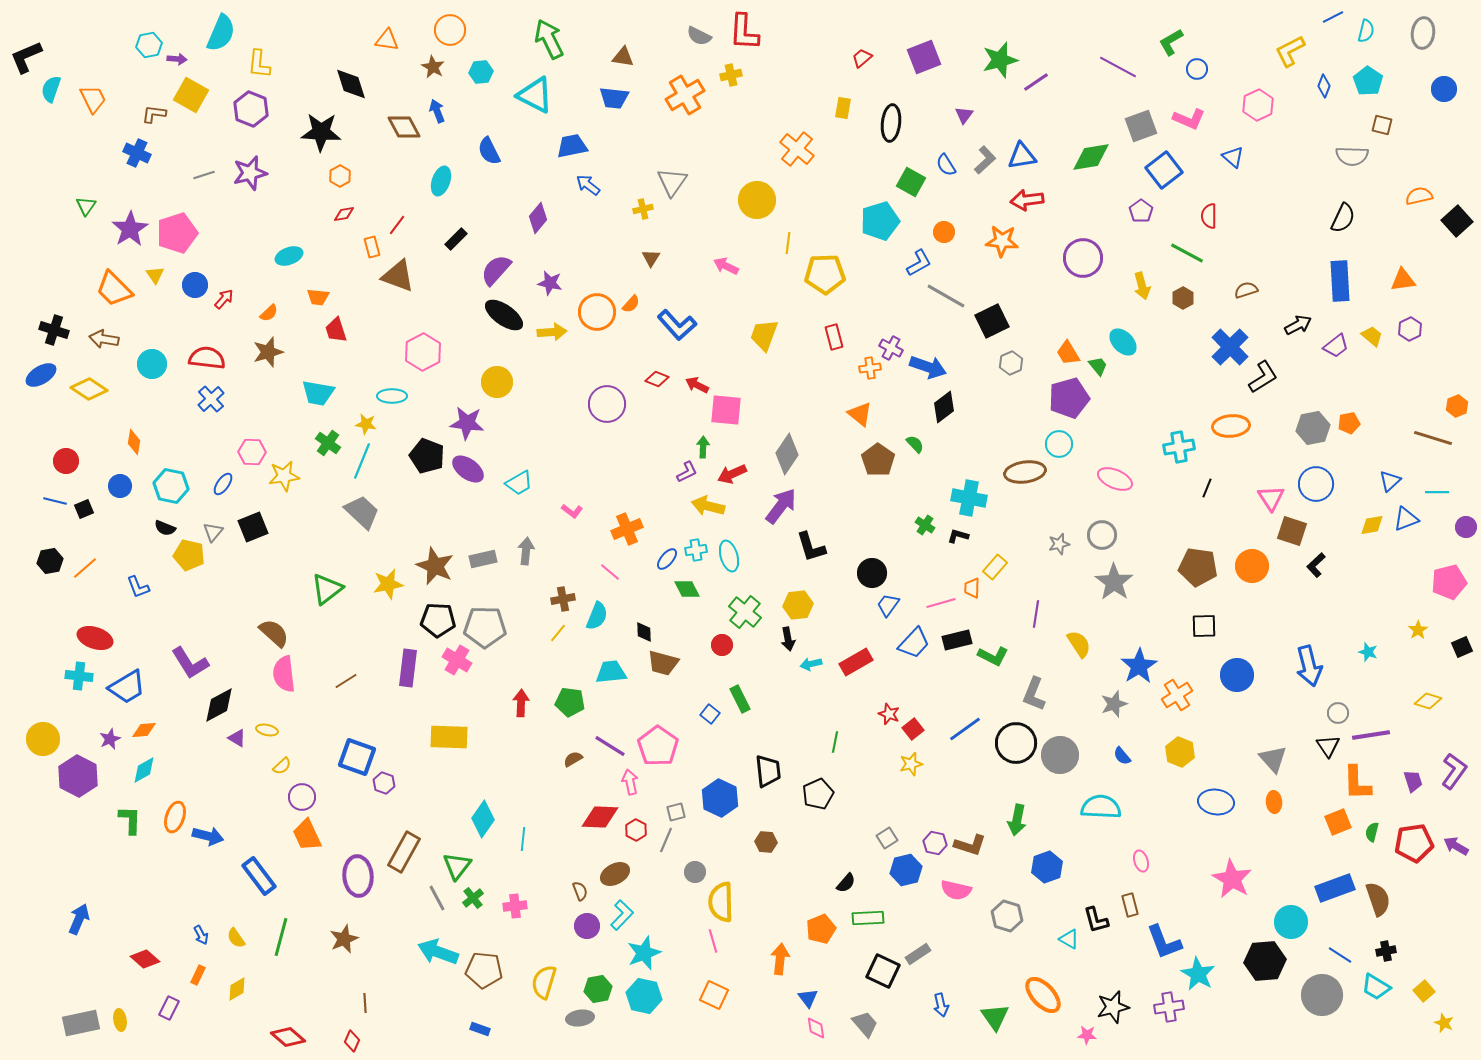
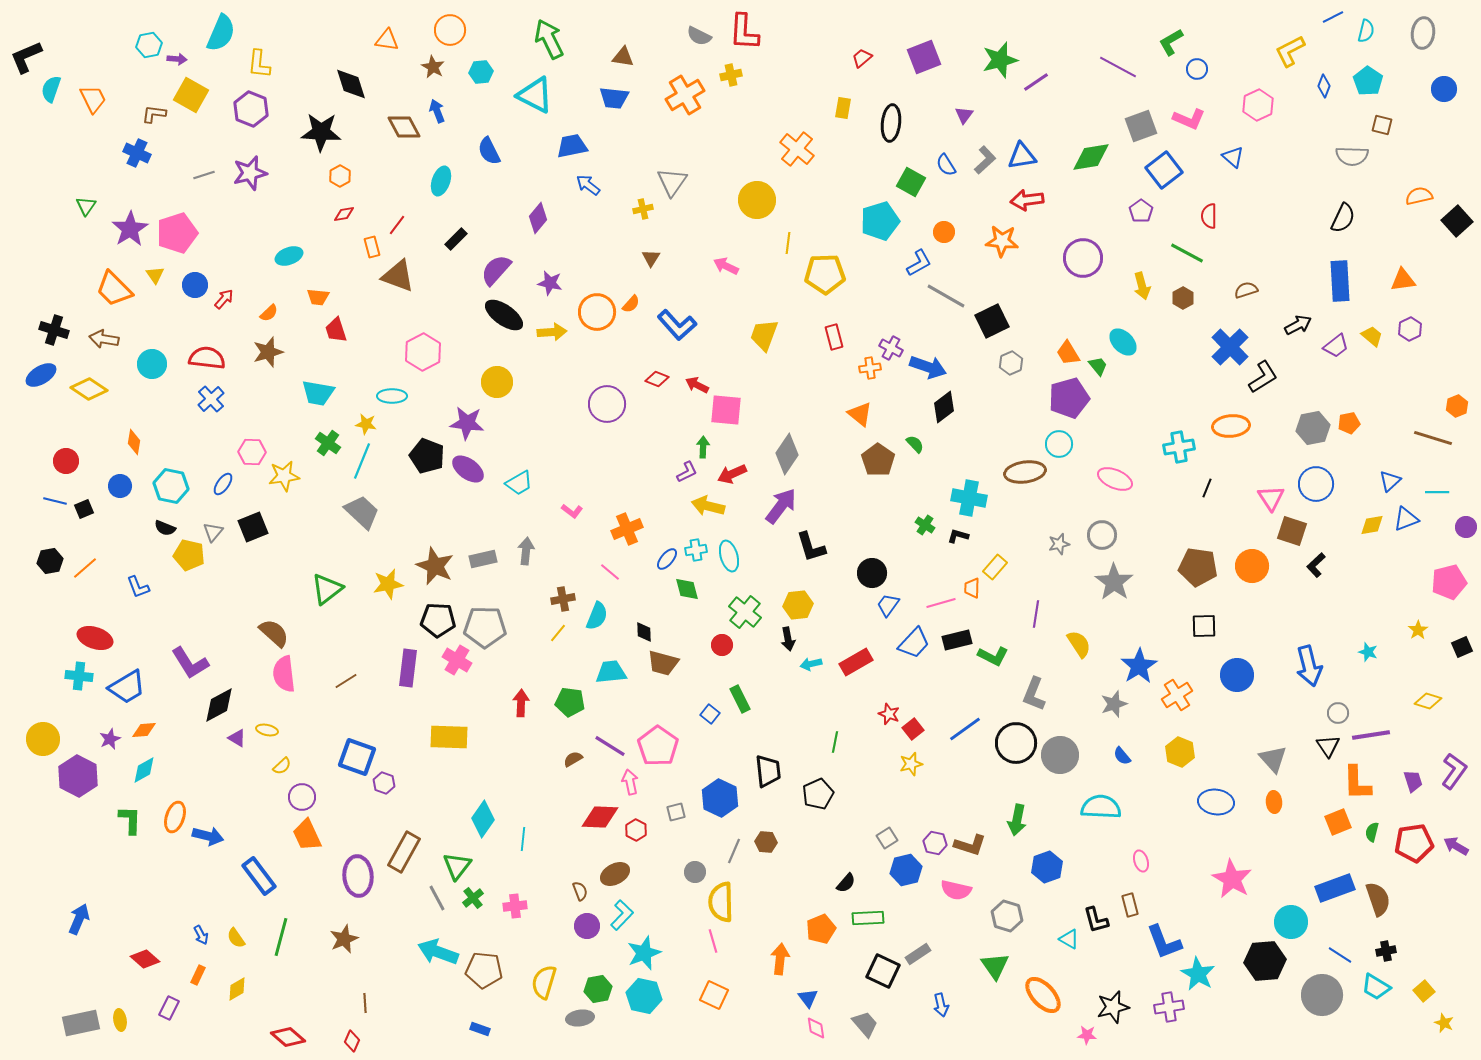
green diamond at (687, 589): rotated 12 degrees clockwise
gray line at (666, 840): moved 68 px right, 11 px down
green triangle at (995, 1017): moved 51 px up
